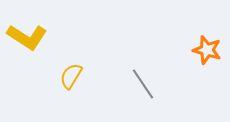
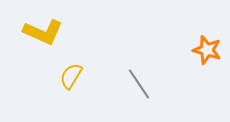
yellow L-shape: moved 16 px right, 5 px up; rotated 9 degrees counterclockwise
gray line: moved 4 px left
